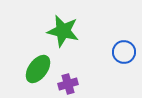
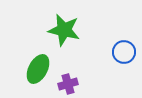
green star: moved 1 px right, 1 px up
green ellipse: rotated 8 degrees counterclockwise
